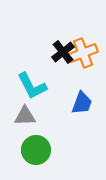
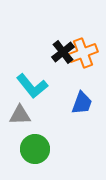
cyan L-shape: rotated 12 degrees counterclockwise
gray triangle: moved 5 px left, 1 px up
green circle: moved 1 px left, 1 px up
